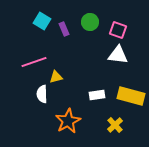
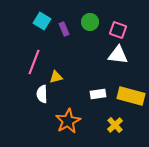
pink line: rotated 50 degrees counterclockwise
white rectangle: moved 1 px right, 1 px up
